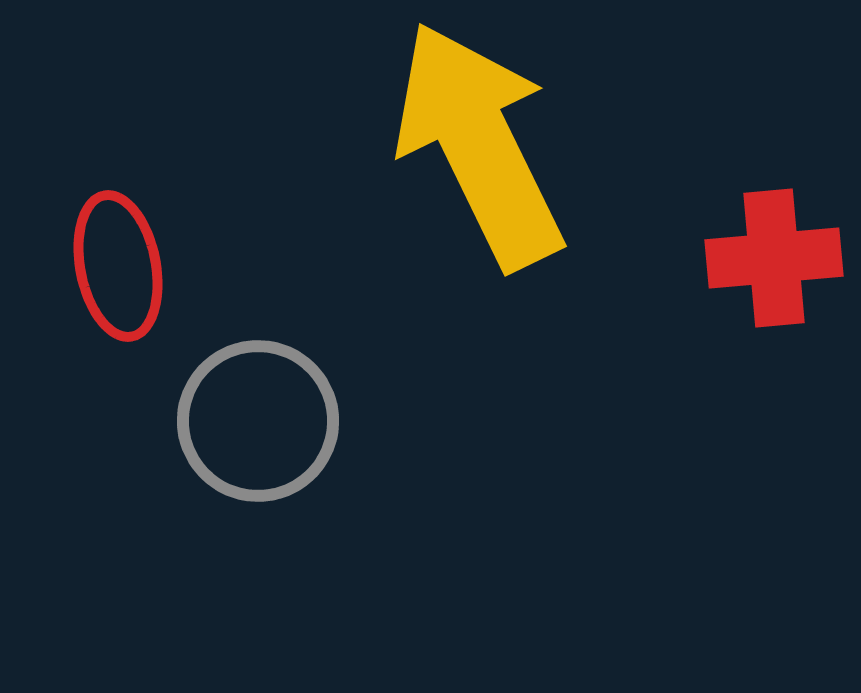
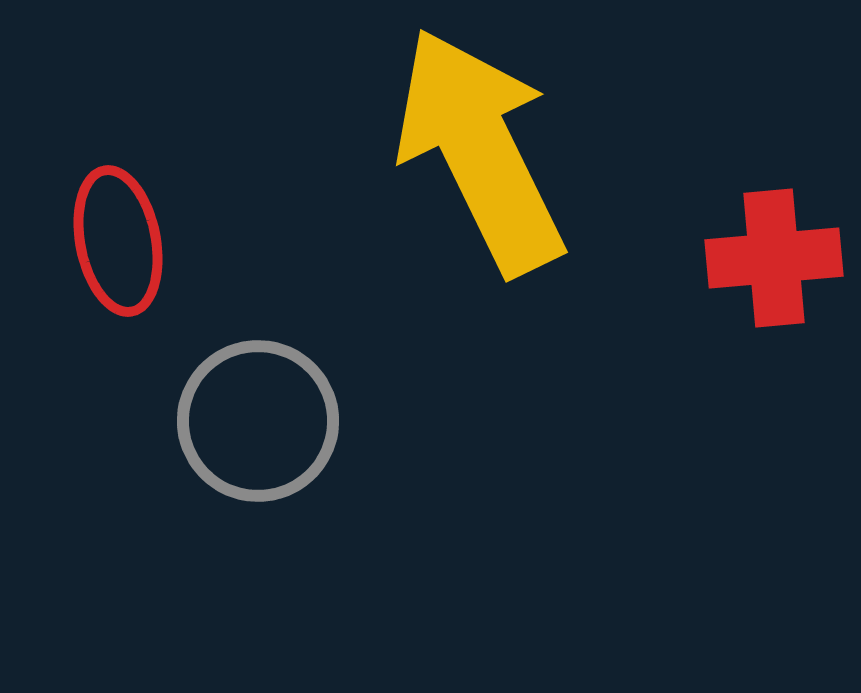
yellow arrow: moved 1 px right, 6 px down
red ellipse: moved 25 px up
